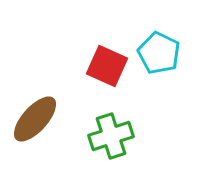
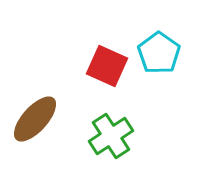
cyan pentagon: rotated 9 degrees clockwise
green cross: rotated 15 degrees counterclockwise
